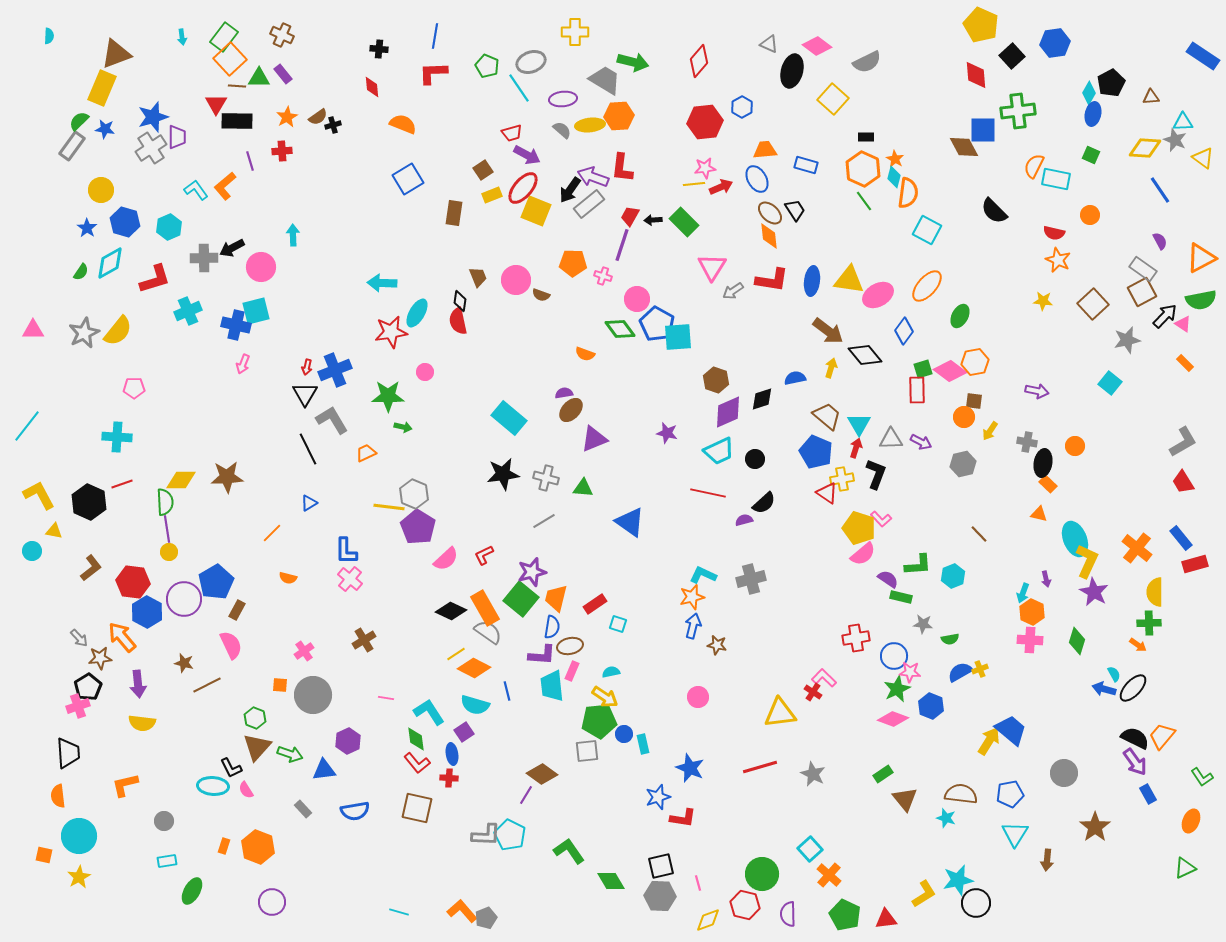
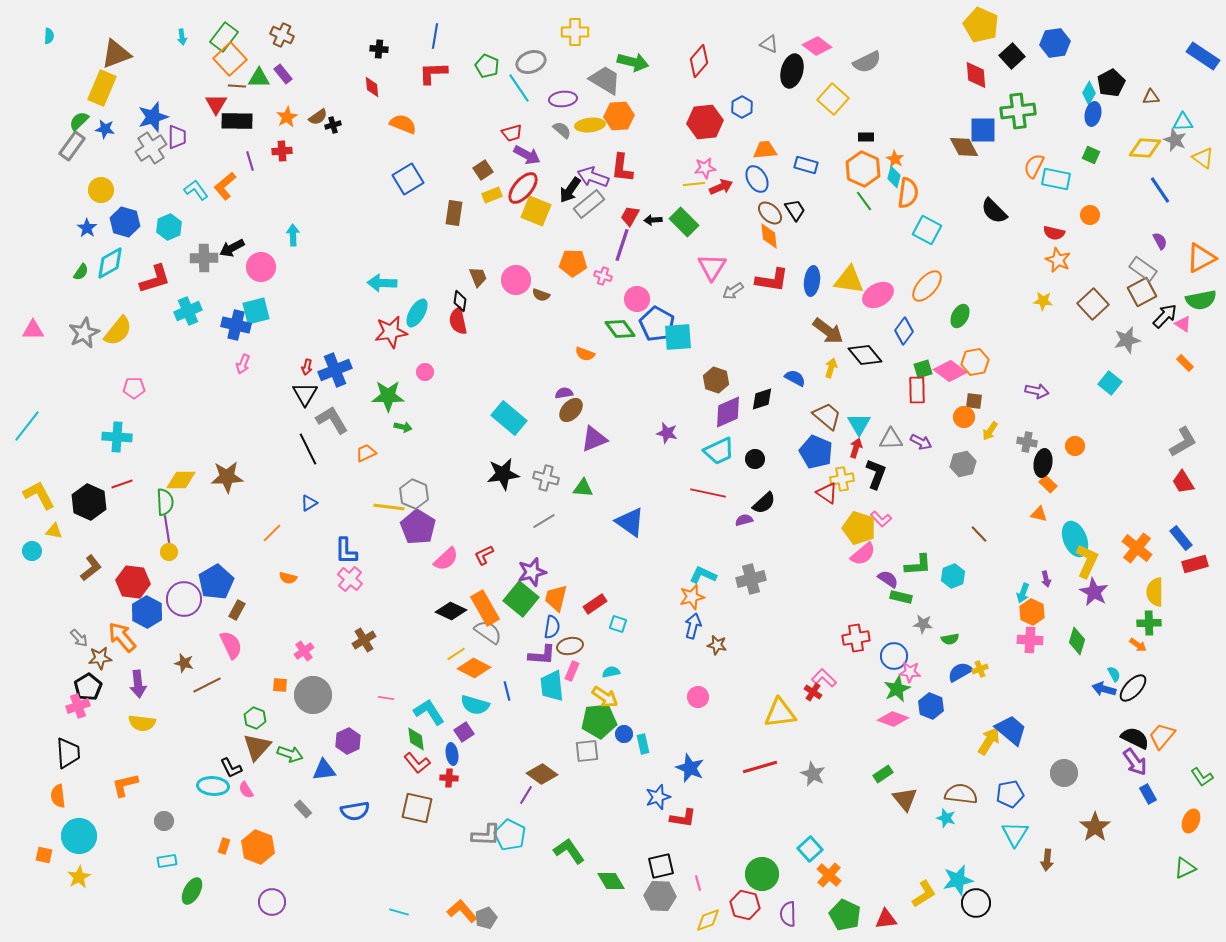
blue semicircle at (795, 378): rotated 40 degrees clockwise
